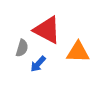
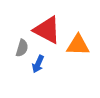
orange triangle: moved 7 px up
blue arrow: rotated 18 degrees counterclockwise
